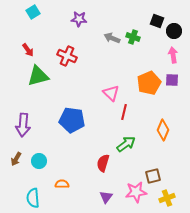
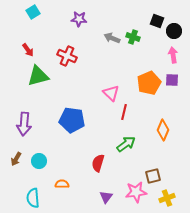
purple arrow: moved 1 px right, 1 px up
red semicircle: moved 5 px left
